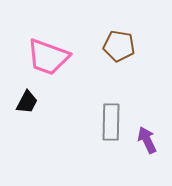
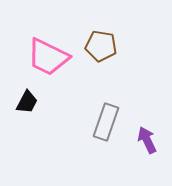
brown pentagon: moved 18 px left
pink trapezoid: rotated 6 degrees clockwise
gray rectangle: moved 5 px left; rotated 18 degrees clockwise
